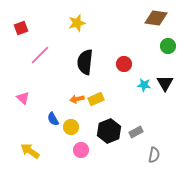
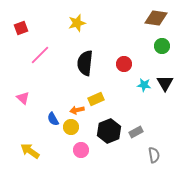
green circle: moved 6 px left
black semicircle: moved 1 px down
orange arrow: moved 11 px down
gray semicircle: rotated 21 degrees counterclockwise
